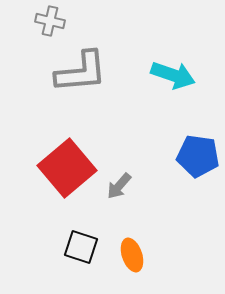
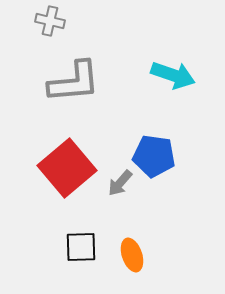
gray L-shape: moved 7 px left, 10 px down
blue pentagon: moved 44 px left
gray arrow: moved 1 px right, 3 px up
black square: rotated 20 degrees counterclockwise
